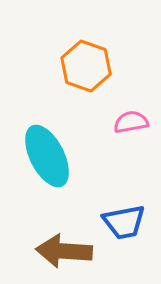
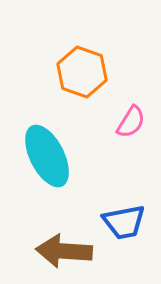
orange hexagon: moved 4 px left, 6 px down
pink semicircle: rotated 132 degrees clockwise
